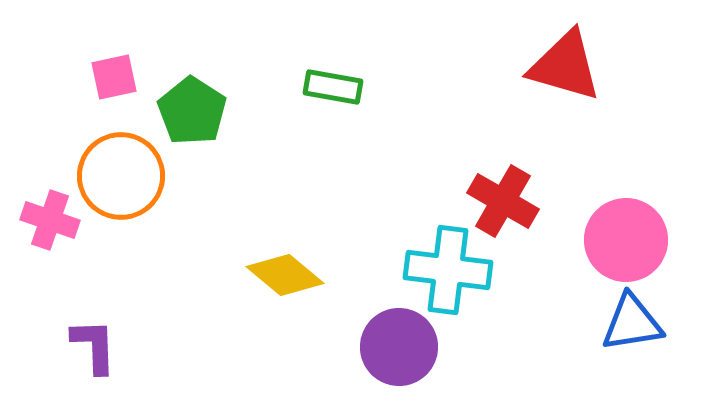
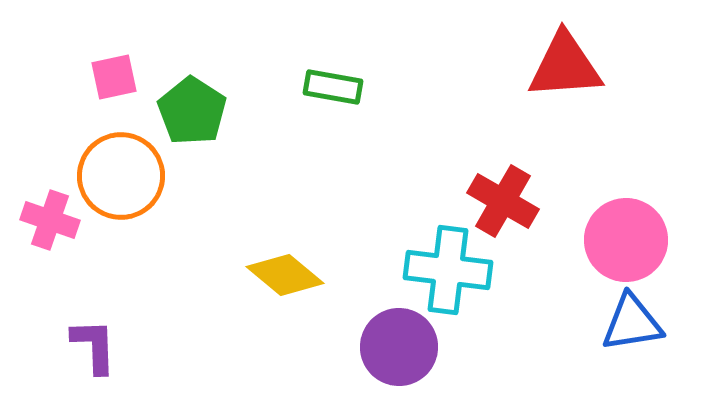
red triangle: rotated 20 degrees counterclockwise
